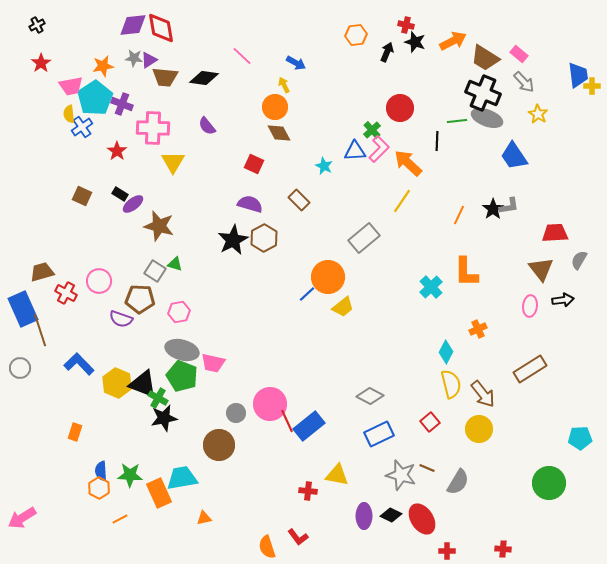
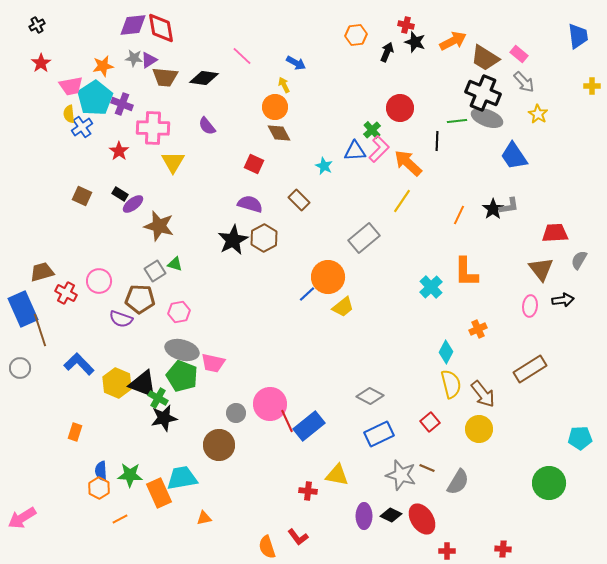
blue trapezoid at (578, 75): moved 39 px up
red star at (117, 151): moved 2 px right
gray square at (155, 271): rotated 25 degrees clockwise
